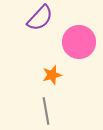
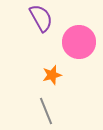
purple semicircle: moved 1 px right; rotated 72 degrees counterclockwise
gray line: rotated 12 degrees counterclockwise
